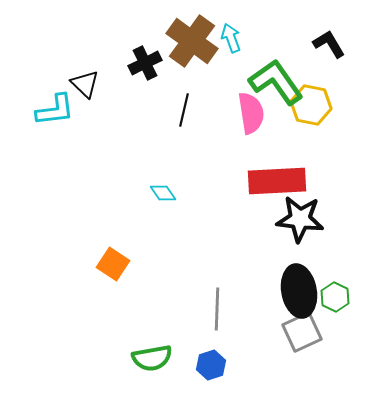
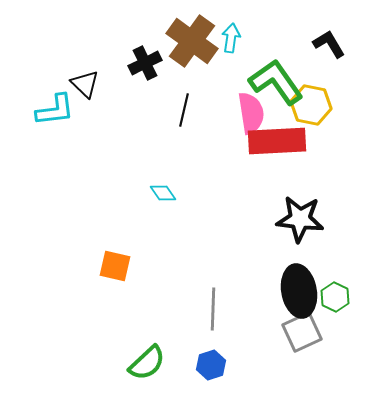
cyan arrow: rotated 28 degrees clockwise
red rectangle: moved 40 px up
orange square: moved 2 px right, 2 px down; rotated 20 degrees counterclockwise
gray line: moved 4 px left
green semicircle: moved 5 px left, 5 px down; rotated 33 degrees counterclockwise
